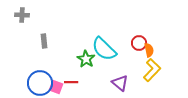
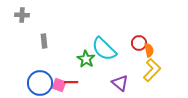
pink square: moved 3 px right, 2 px up
